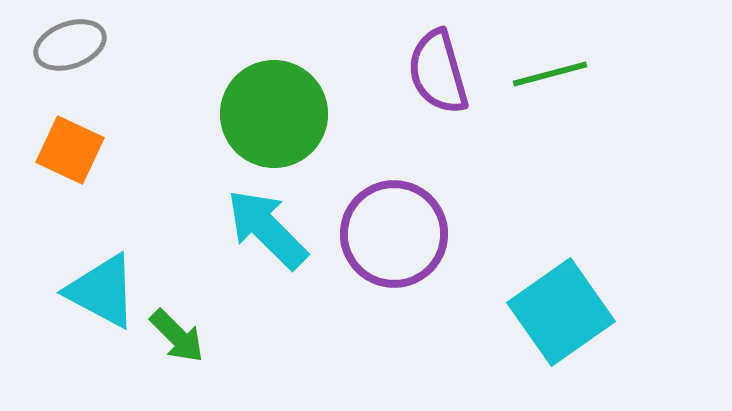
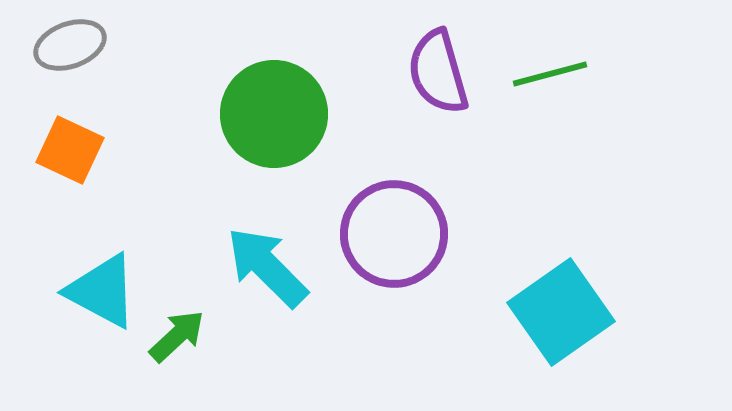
cyan arrow: moved 38 px down
green arrow: rotated 88 degrees counterclockwise
